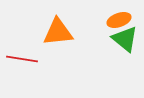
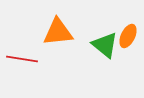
orange ellipse: moved 9 px right, 16 px down; rotated 45 degrees counterclockwise
green triangle: moved 20 px left, 6 px down
